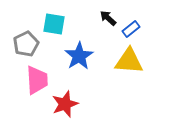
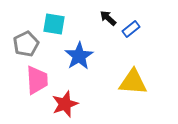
yellow triangle: moved 4 px right, 21 px down
